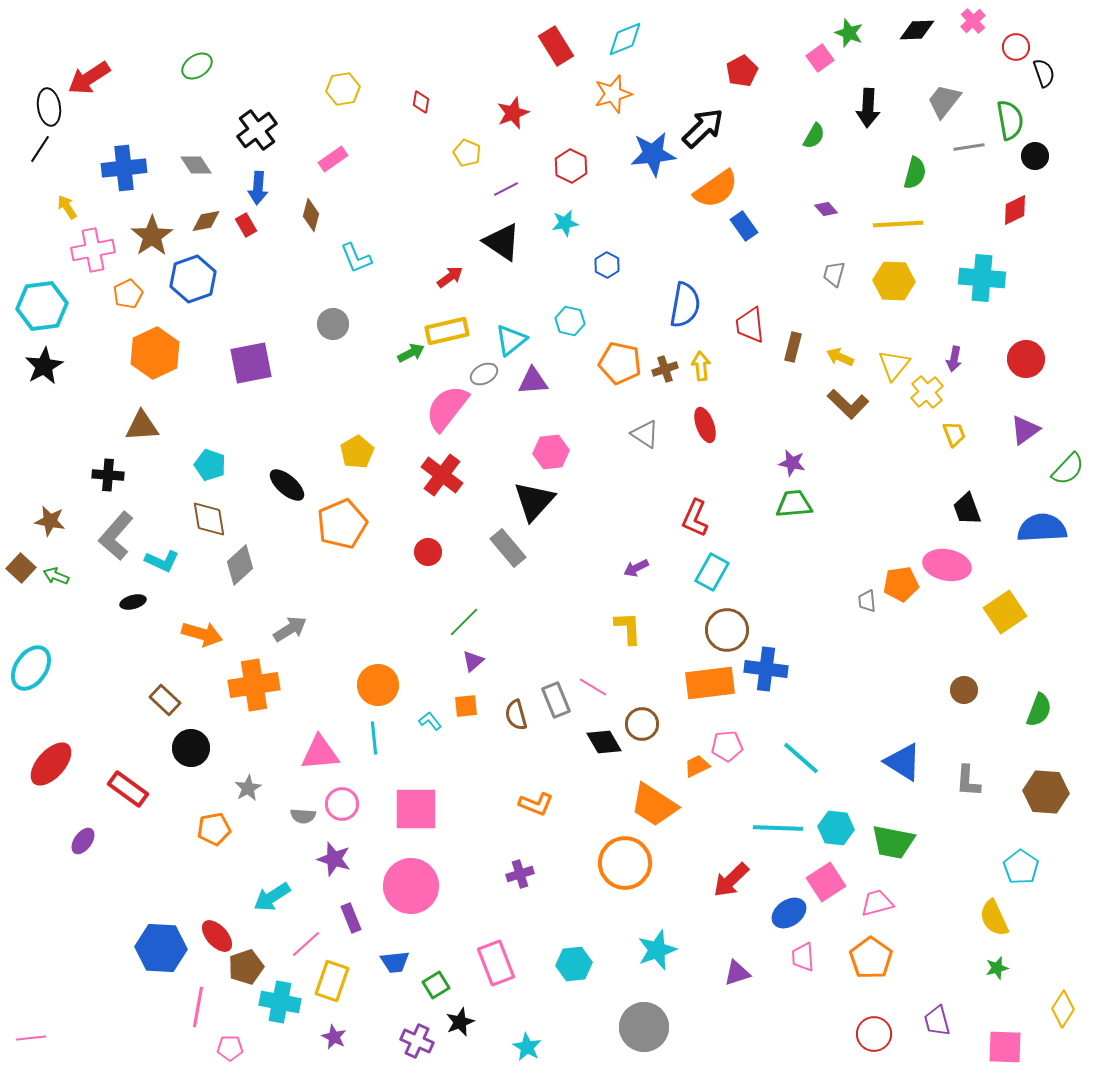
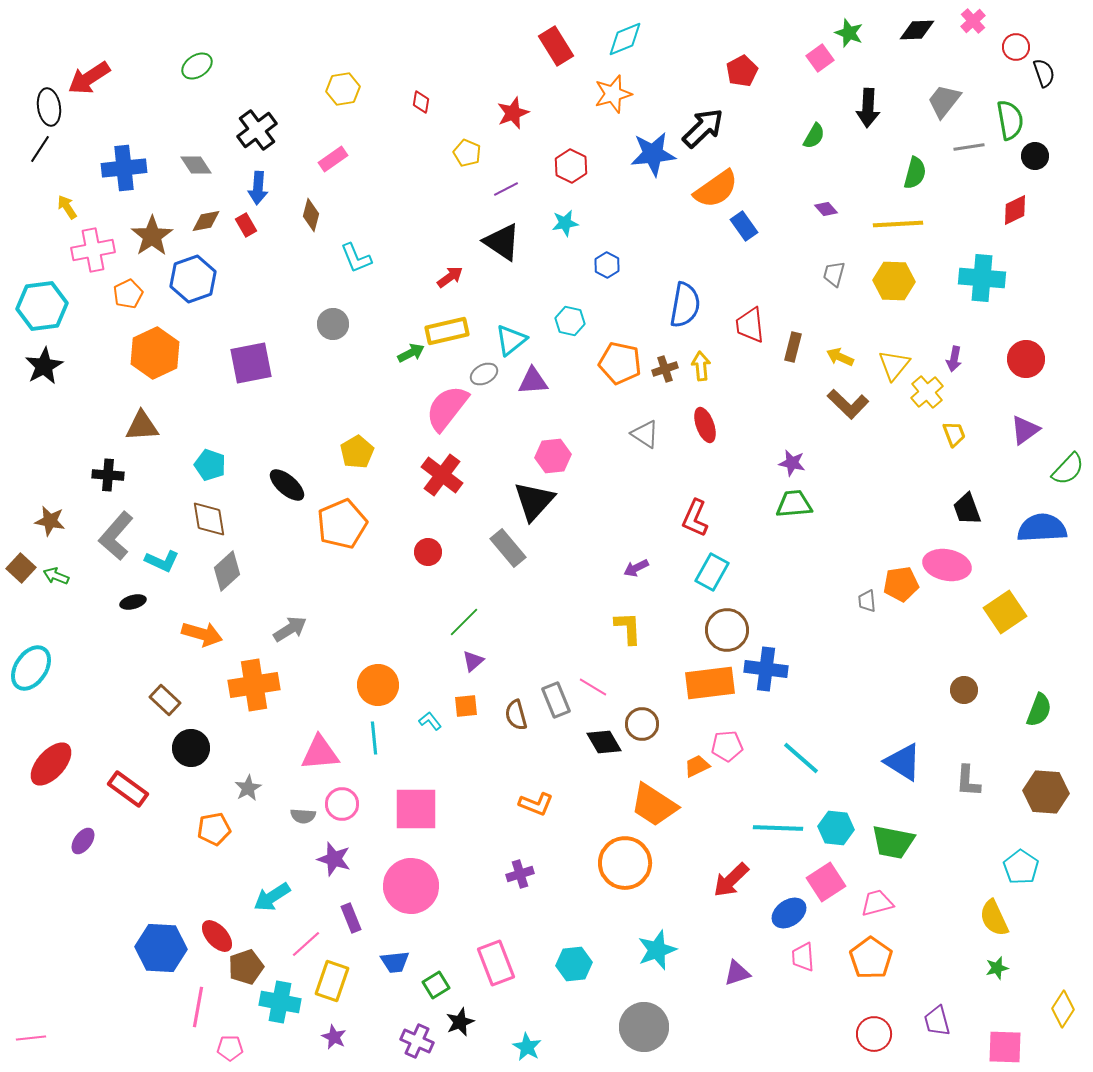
pink hexagon at (551, 452): moved 2 px right, 4 px down
gray diamond at (240, 565): moved 13 px left, 6 px down
